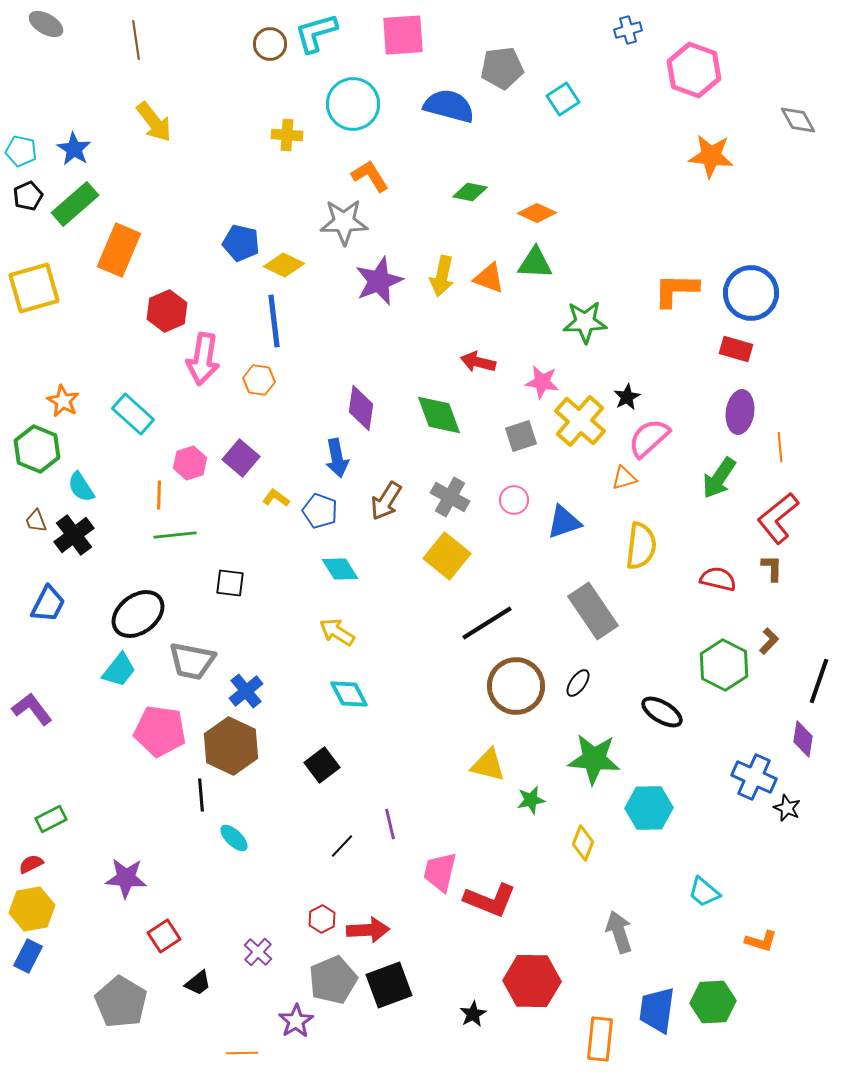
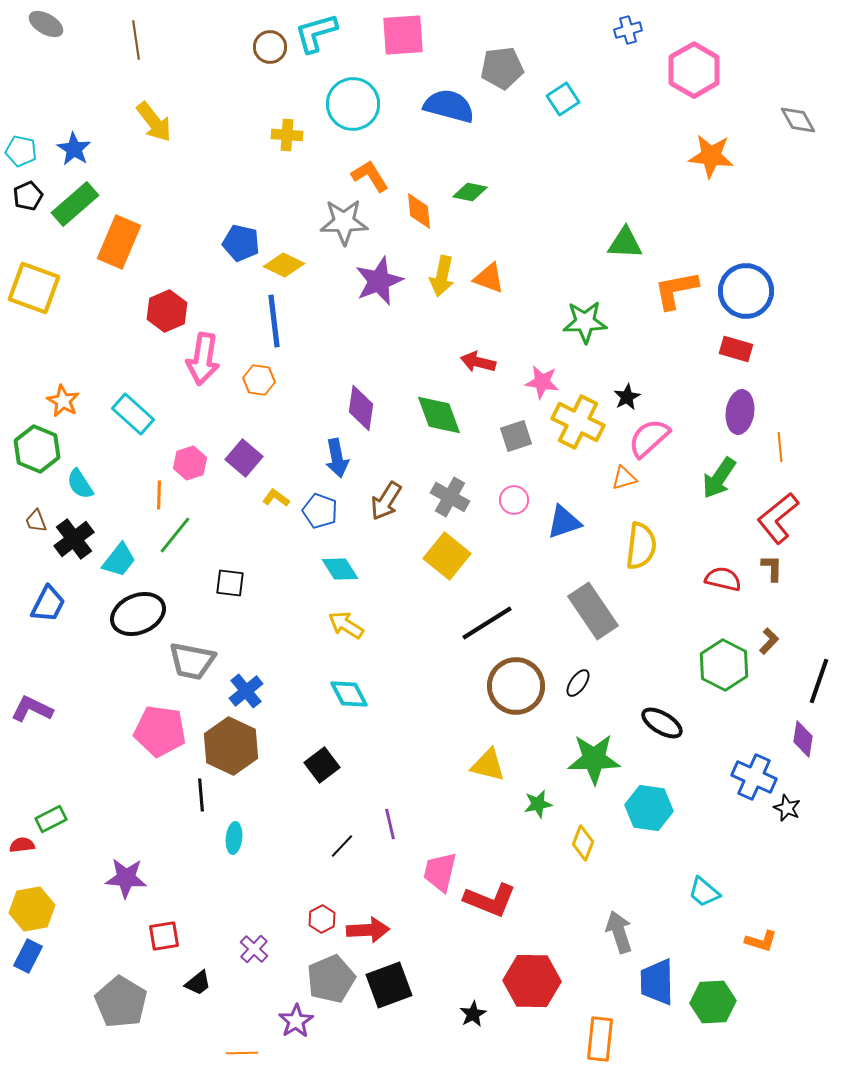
brown circle at (270, 44): moved 3 px down
pink hexagon at (694, 70): rotated 10 degrees clockwise
orange diamond at (537, 213): moved 118 px left, 2 px up; rotated 60 degrees clockwise
orange rectangle at (119, 250): moved 8 px up
green triangle at (535, 263): moved 90 px right, 20 px up
yellow square at (34, 288): rotated 36 degrees clockwise
orange L-shape at (676, 290): rotated 12 degrees counterclockwise
blue circle at (751, 293): moved 5 px left, 2 px up
yellow cross at (580, 421): moved 2 px left, 1 px down; rotated 15 degrees counterclockwise
gray square at (521, 436): moved 5 px left
purple square at (241, 458): moved 3 px right
cyan semicircle at (81, 487): moved 1 px left, 3 px up
black cross at (74, 535): moved 4 px down
green line at (175, 535): rotated 45 degrees counterclockwise
red semicircle at (718, 579): moved 5 px right
black ellipse at (138, 614): rotated 14 degrees clockwise
yellow arrow at (337, 632): moved 9 px right, 7 px up
cyan trapezoid at (119, 670): moved 110 px up
purple L-shape at (32, 709): rotated 27 degrees counterclockwise
black ellipse at (662, 712): moved 11 px down
green star at (594, 759): rotated 6 degrees counterclockwise
green star at (531, 800): moved 7 px right, 4 px down
cyan hexagon at (649, 808): rotated 9 degrees clockwise
cyan ellipse at (234, 838): rotated 52 degrees clockwise
red semicircle at (31, 864): moved 9 px left, 19 px up; rotated 20 degrees clockwise
red square at (164, 936): rotated 24 degrees clockwise
purple cross at (258, 952): moved 4 px left, 3 px up
gray pentagon at (333, 980): moved 2 px left, 1 px up
blue trapezoid at (657, 1010): moved 28 px up; rotated 9 degrees counterclockwise
